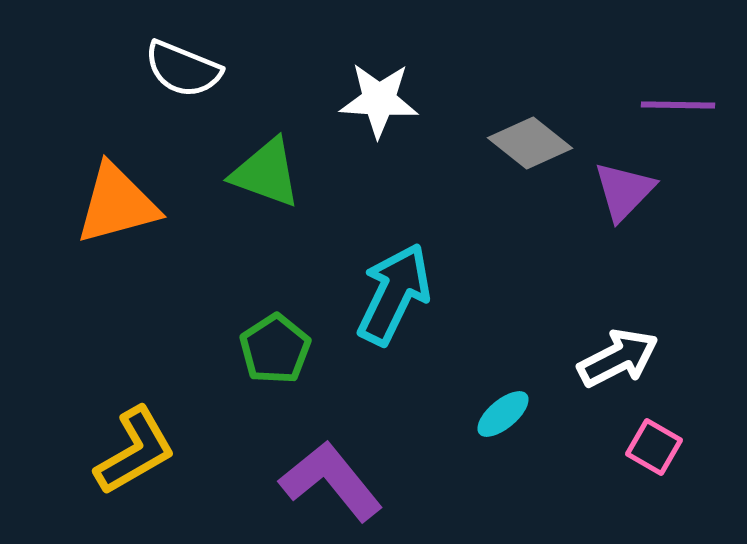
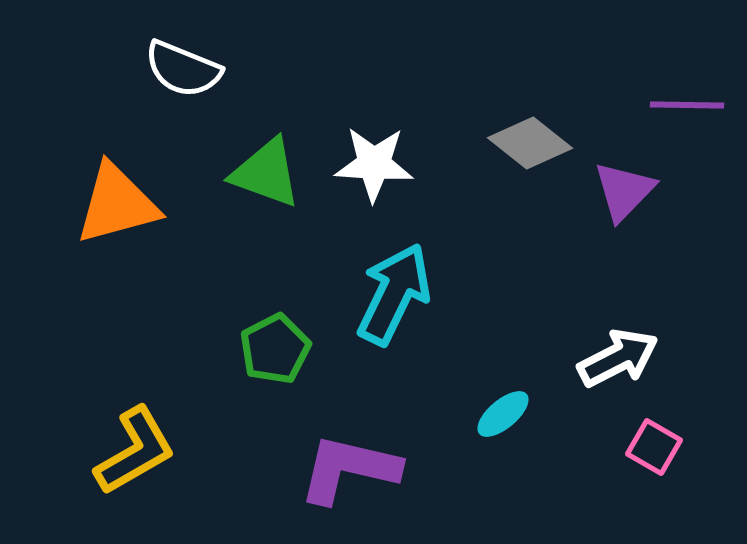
white star: moved 5 px left, 64 px down
purple line: moved 9 px right
green pentagon: rotated 6 degrees clockwise
purple L-shape: moved 18 px right, 12 px up; rotated 38 degrees counterclockwise
